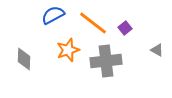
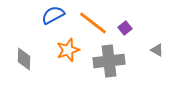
gray cross: moved 3 px right
